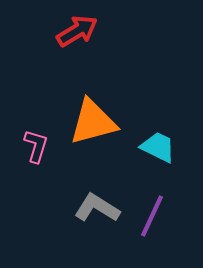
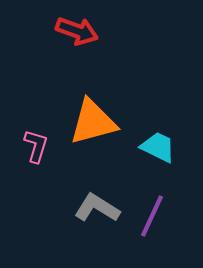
red arrow: rotated 51 degrees clockwise
